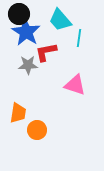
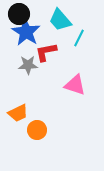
cyan line: rotated 18 degrees clockwise
orange trapezoid: rotated 55 degrees clockwise
